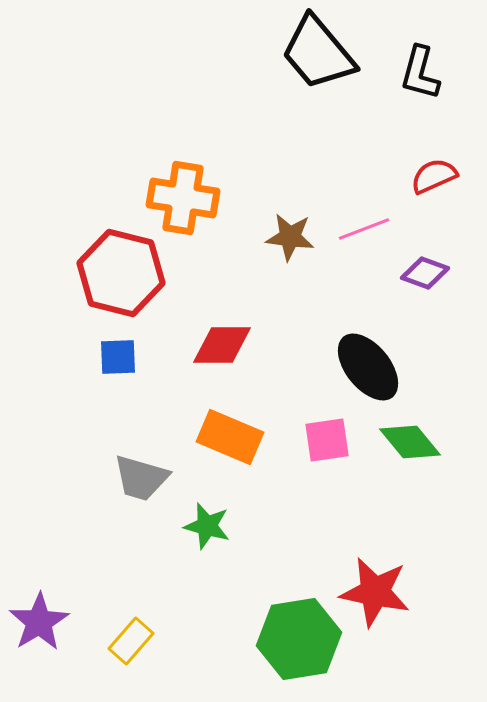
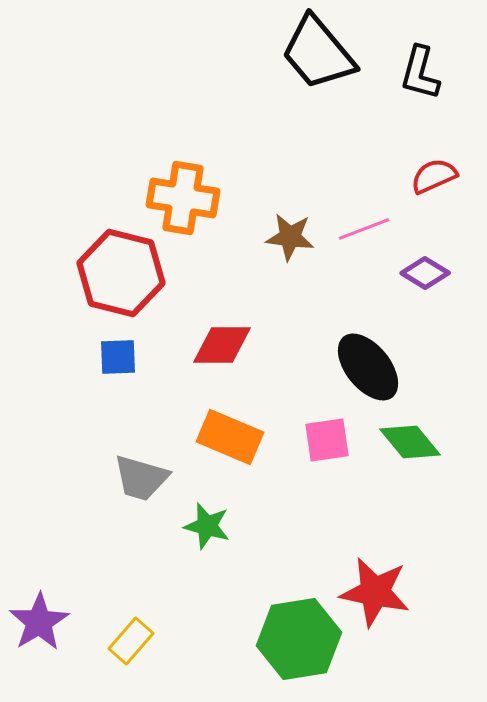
purple diamond: rotated 12 degrees clockwise
